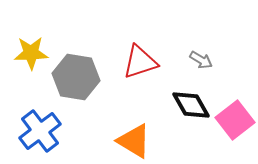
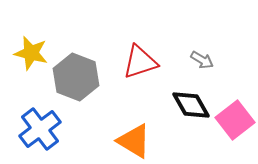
yellow star: rotated 16 degrees clockwise
gray arrow: moved 1 px right
gray hexagon: rotated 12 degrees clockwise
blue cross: moved 2 px up
